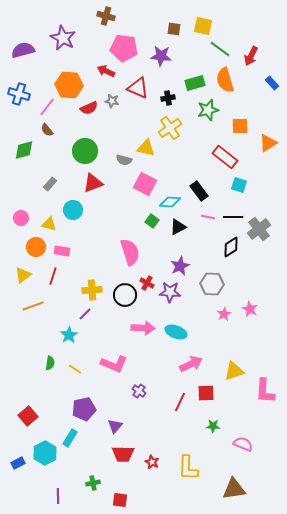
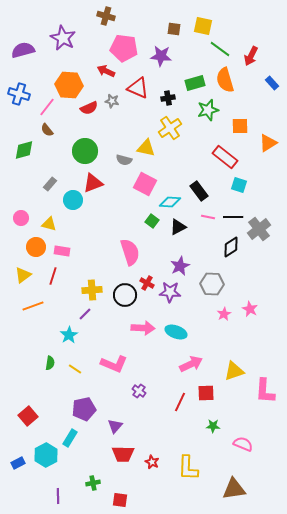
cyan circle at (73, 210): moved 10 px up
cyan hexagon at (45, 453): moved 1 px right, 2 px down
